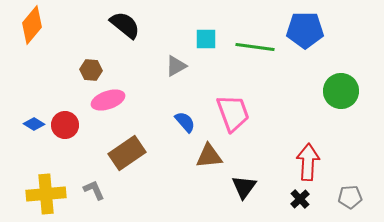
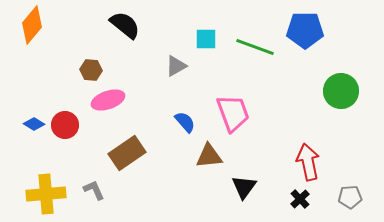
green line: rotated 12 degrees clockwise
red arrow: rotated 15 degrees counterclockwise
